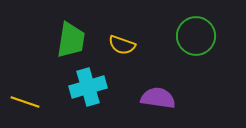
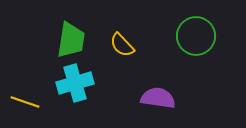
yellow semicircle: rotated 28 degrees clockwise
cyan cross: moved 13 px left, 4 px up
